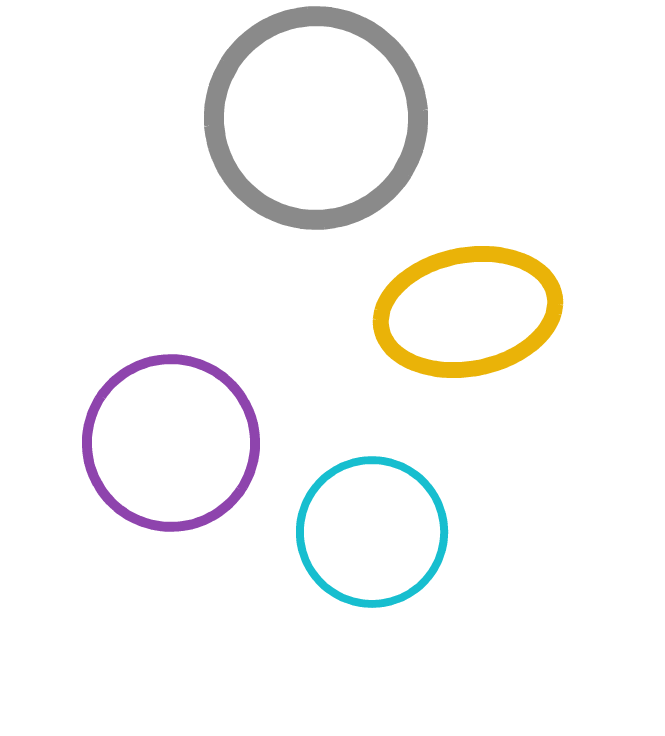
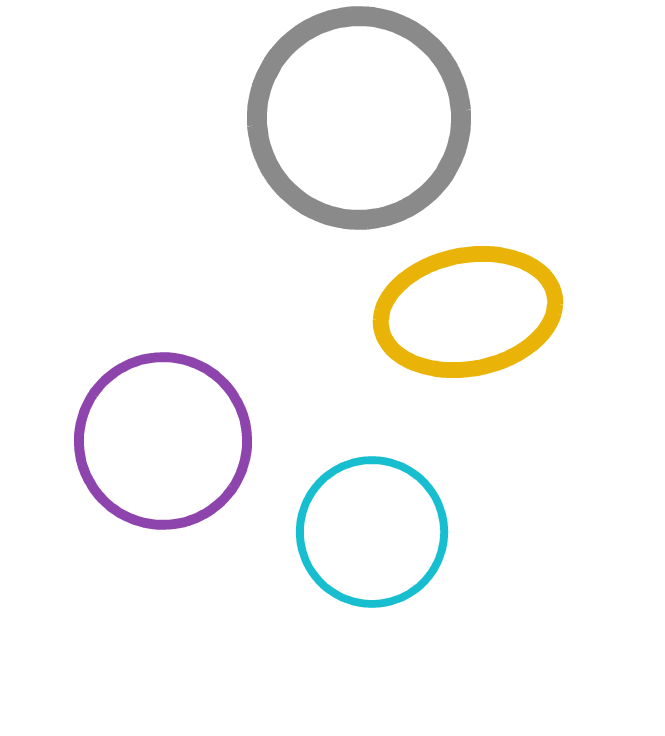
gray circle: moved 43 px right
purple circle: moved 8 px left, 2 px up
